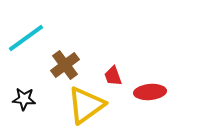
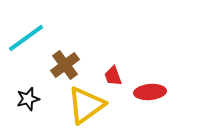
black star: moved 4 px right; rotated 20 degrees counterclockwise
